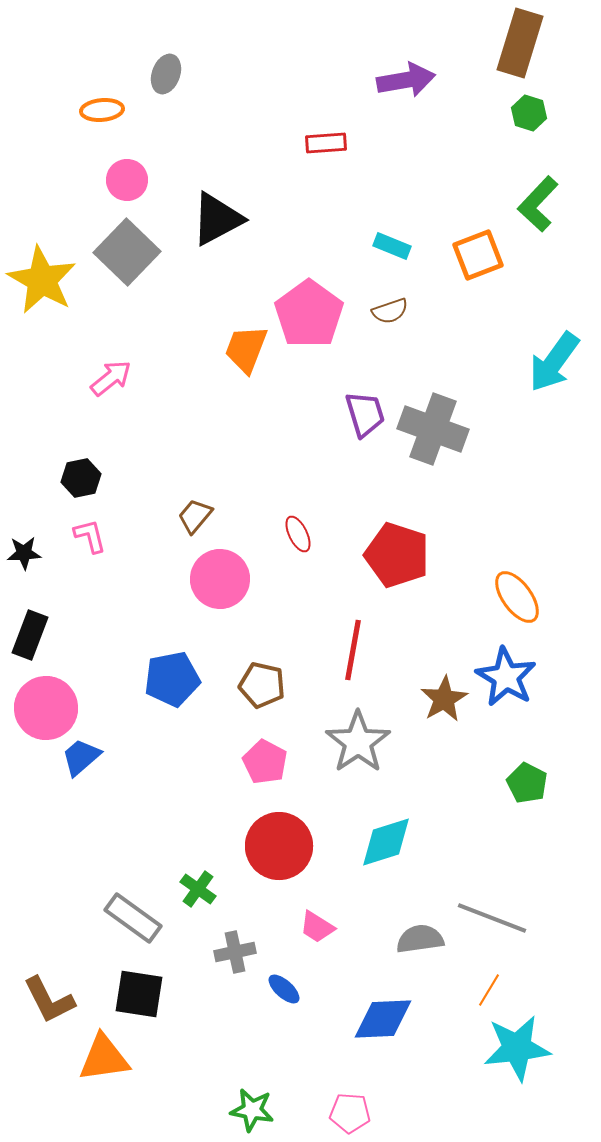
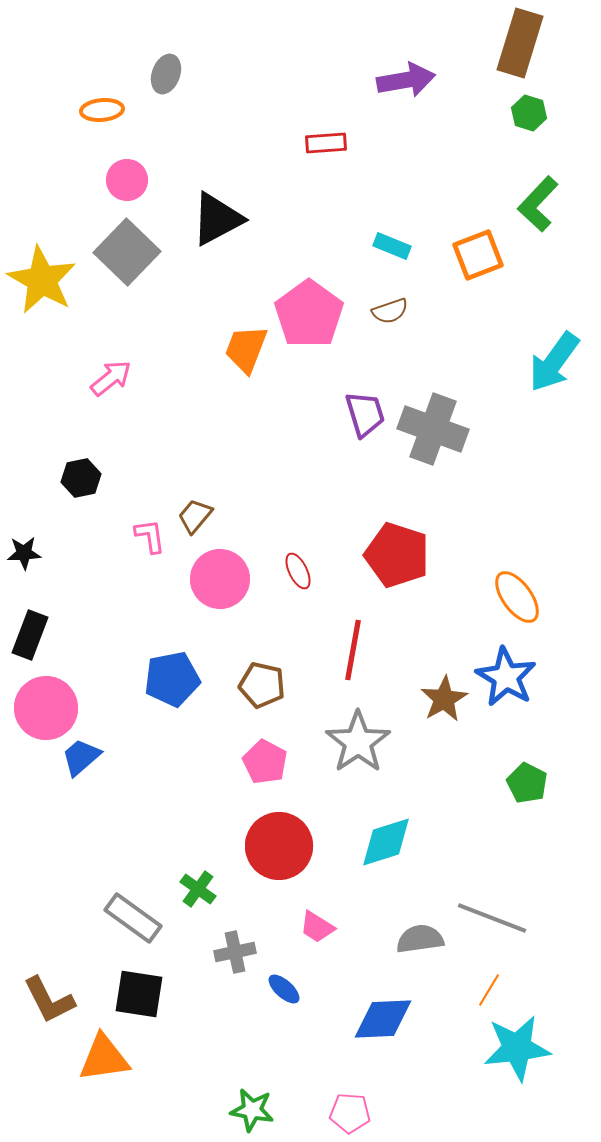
red ellipse at (298, 534): moved 37 px down
pink L-shape at (90, 536): moved 60 px right; rotated 6 degrees clockwise
